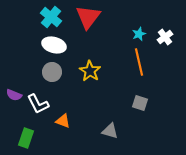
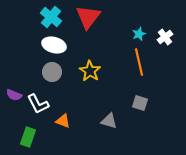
gray triangle: moved 1 px left, 10 px up
green rectangle: moved 2 px right, 1 px up
